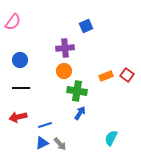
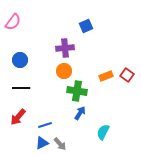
red arrow: rotated 36 degrees counterclockwise
cyan semicircle: moved 8 px left, 6 px up
